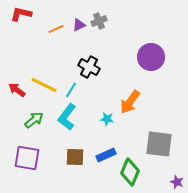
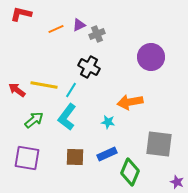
gray cross: moved 2 px left, 13 px down
yellow line: rotated 16 degrees counterclockwise
orange arrow: rotated 45 degrees clockwise
cyan star: moved 1 px right, 3 px down
blue rectangle: moved 1 px right, 1 px up
